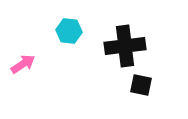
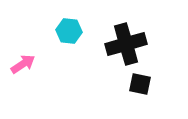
black cross: moved 1 px right, 2 px up; rotated 9 degrees counterclockwise
black square: moved 1 px left, 1 px up
